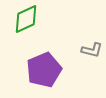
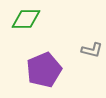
green diamond: rotated 24 degrees clockwise
